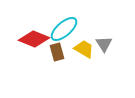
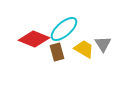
gray triangle: moved 1 px left
